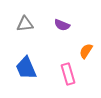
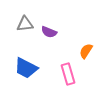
purple semicircle: moved 13 px left, 7 px down
blue trapezoid: rotated 40 degrees counterclockwise
